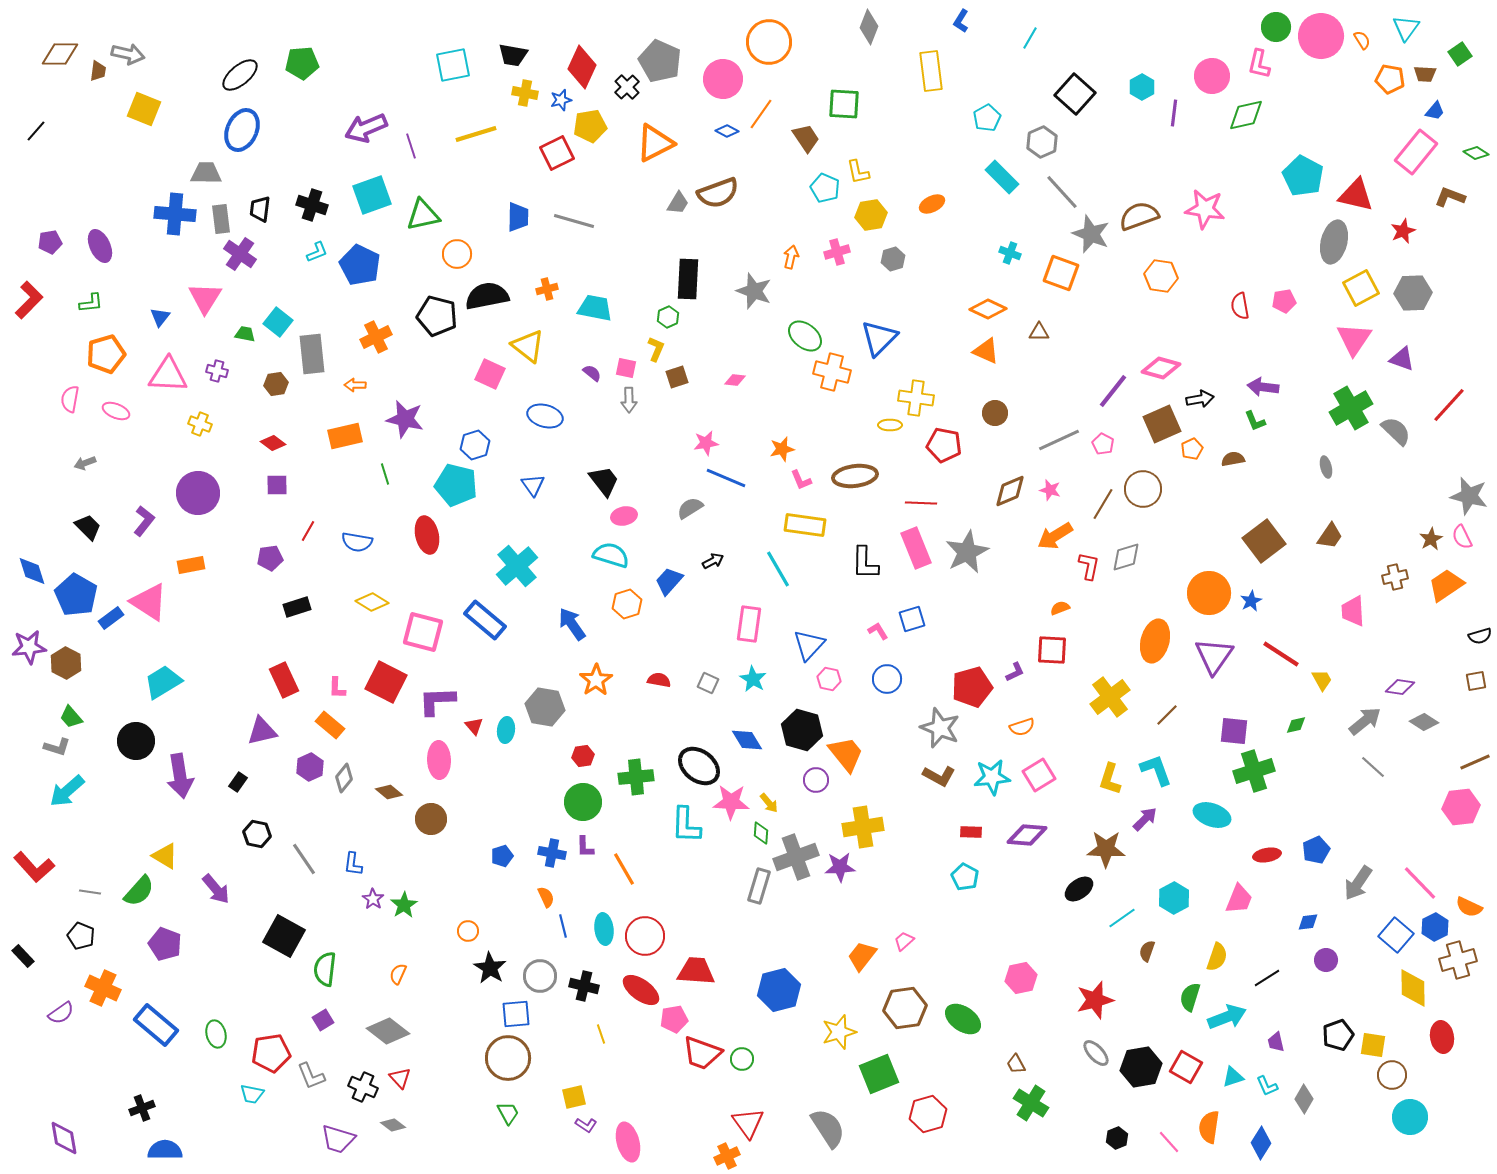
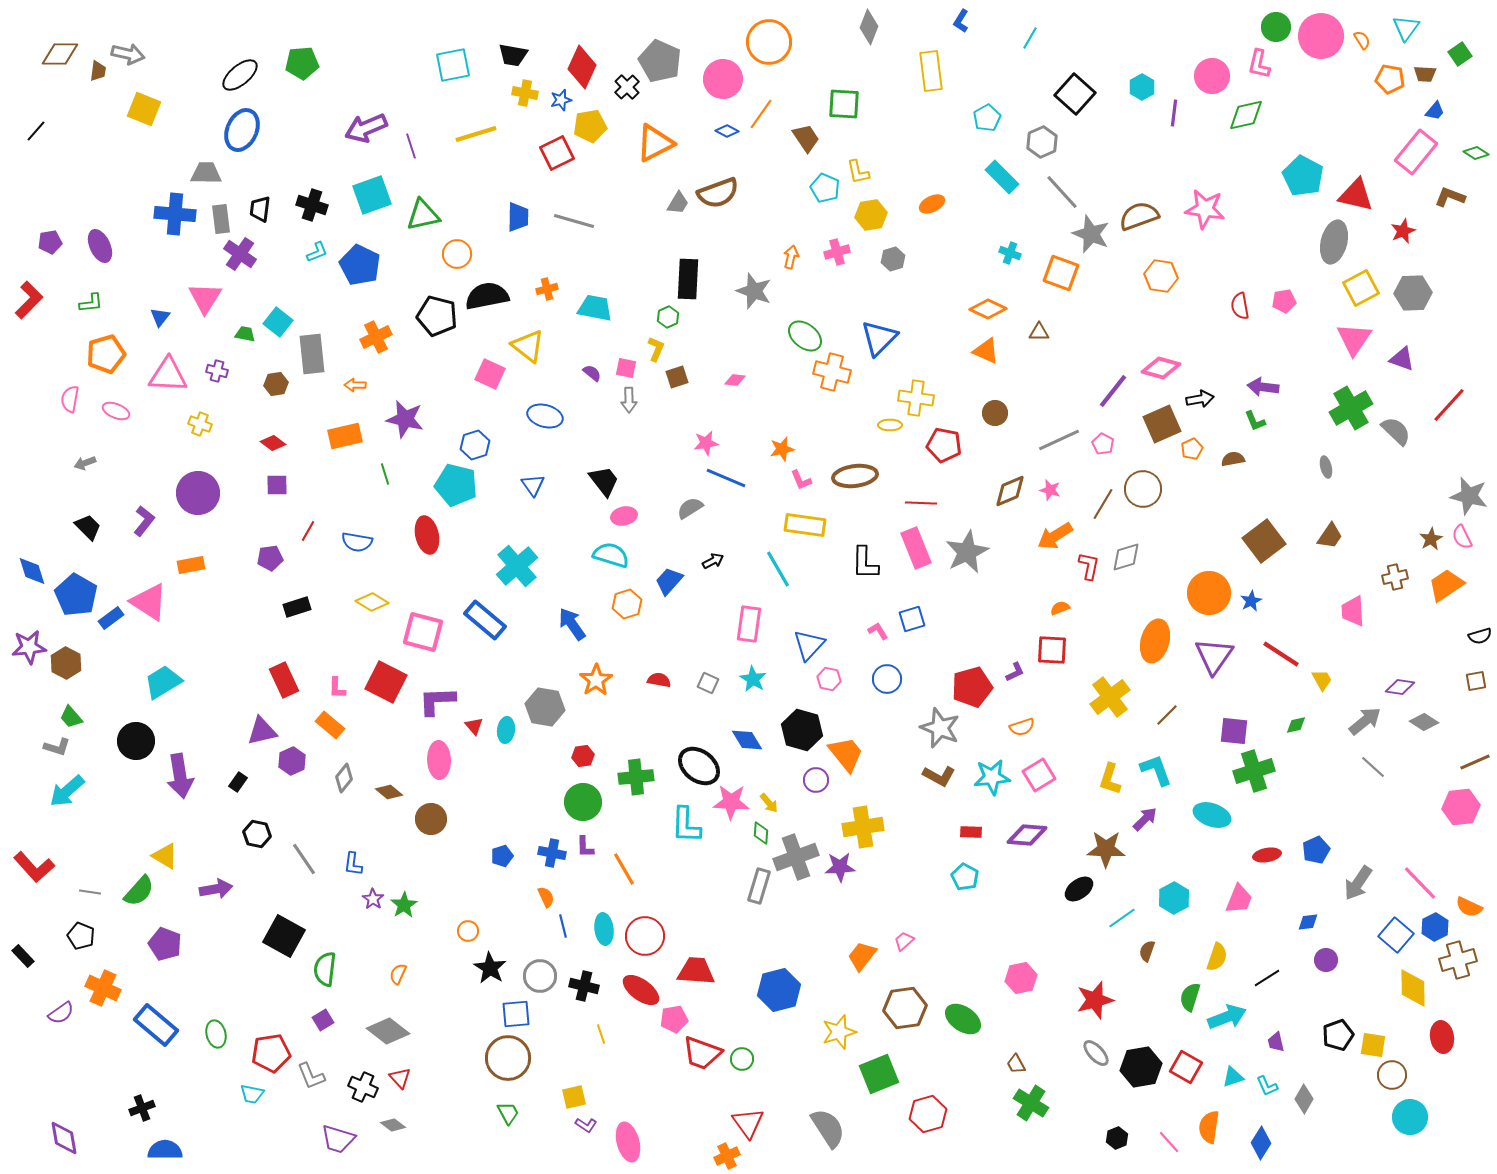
purple hexagon at (310, 767): moved 18 px left, 6 px up
purple arrow at (216, 889): rotated 60 degrees counterclockwise
